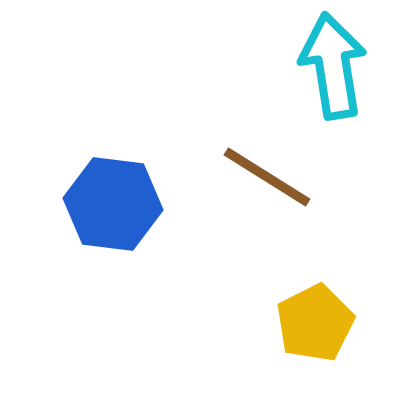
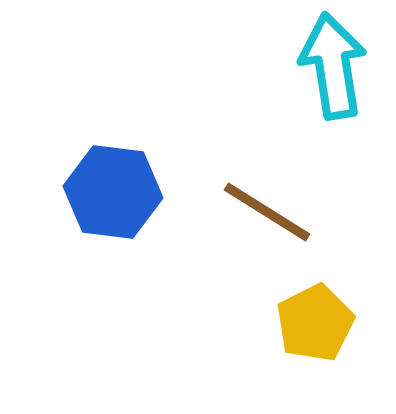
brown line: moved 35 px down
blue hexagon: moved 12 px up
